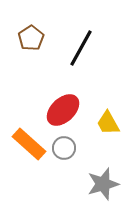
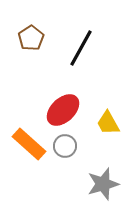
gray circle: moved 1 px right, 2 px up
